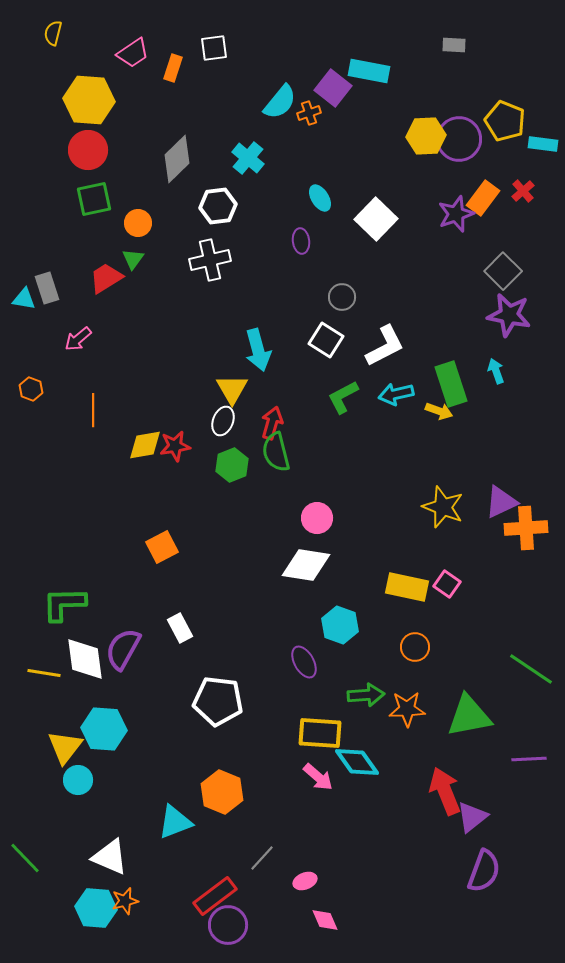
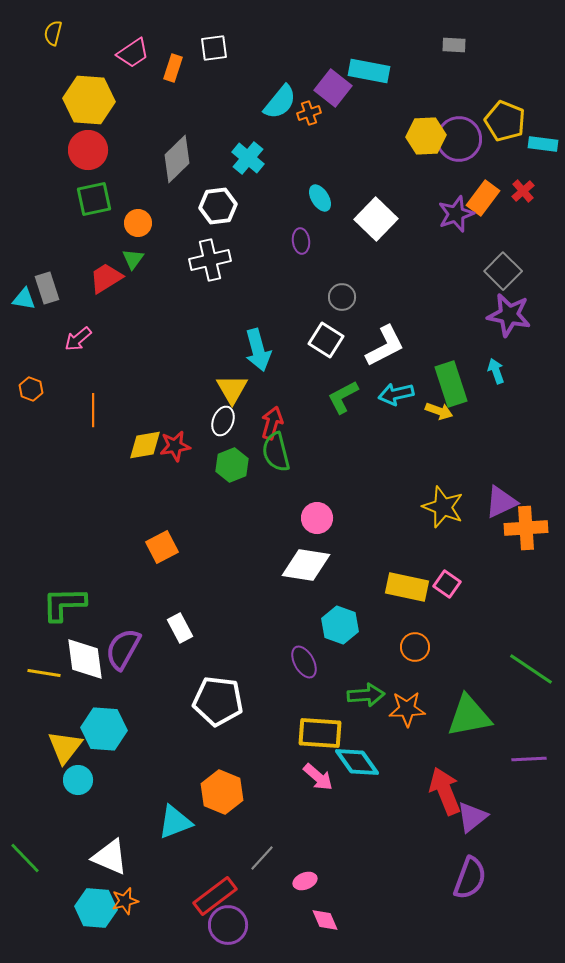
purple semicircle at (484, 871): moved 14 px left, 7 px down
